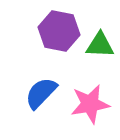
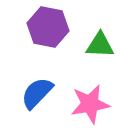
purple hexagon: moved 11 px left, 4 px up
blue semicircle: moved 4 px left
